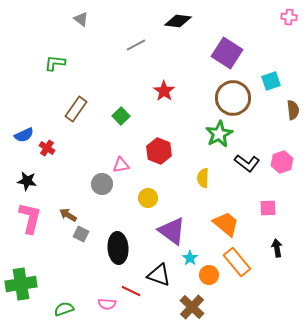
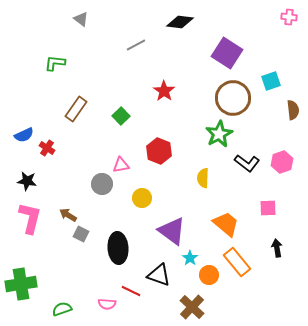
black diamond: moved 2 px right, 1 px down
yellow circle: moved 6 px left
green semicircle: moved 2 px left
